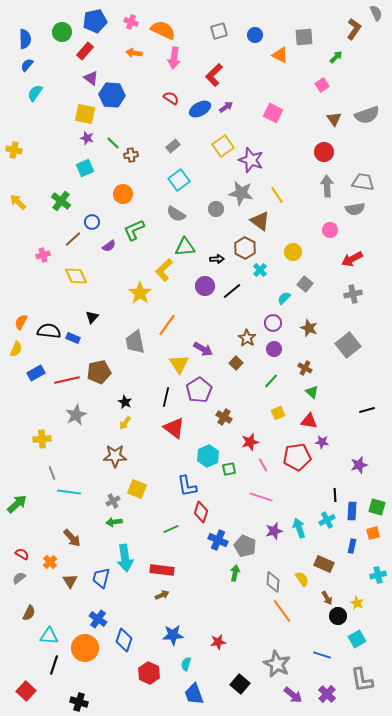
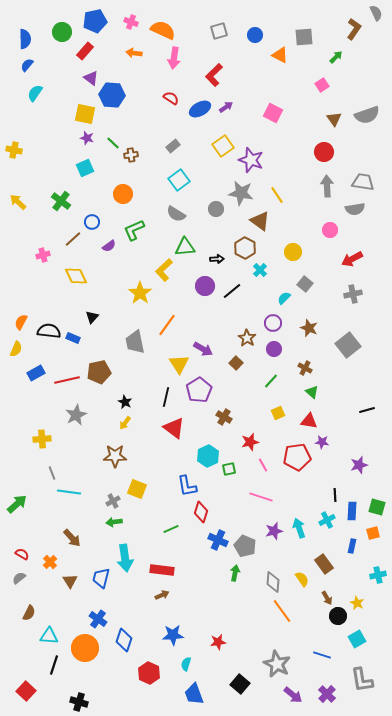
brown rectangle at (324, 564): rotated 30 degrees clockwise
